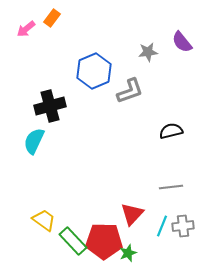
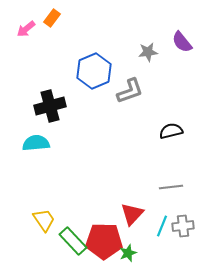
cyan semicircle: moved 2 px right, 2 px down; rotated 60 degrees clockwise
yellow trapezoid: rotated 20 degrees clockwise
